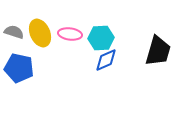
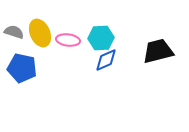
pink ellipse: moved 2 px left, 6 px down
black trapezoid: rotated 120 degrees counterclockwise
blue pentagon: moved 3 px right
